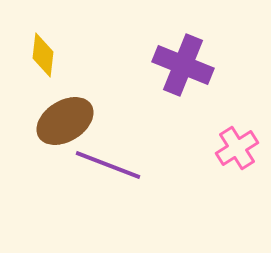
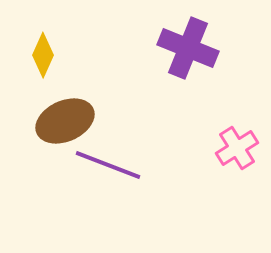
yellow diamond: rotated 18 degrees clockwise
purple cross: moved 5 px right, 17 px up
brown ellipse: rotated 8 degrees clockwise
